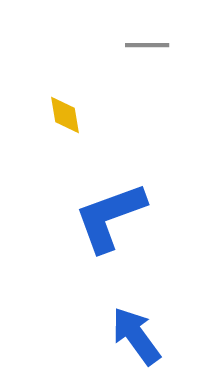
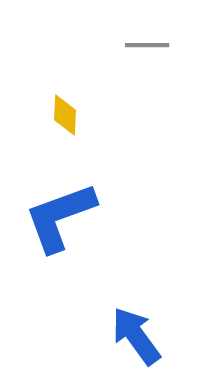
yellow diamond: rotated 12 degrees clockwise
blue L-shape: moved 50 px left
